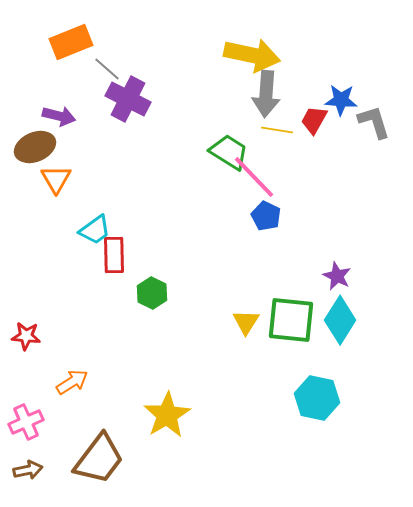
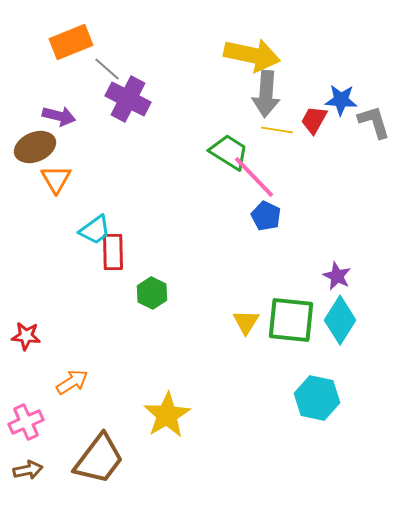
red rectangle: moved 1 px left, 3 px up
